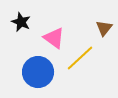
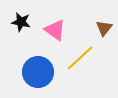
black star: rotated 12 degrees counterclockwise
pink triangle: moved 1 px right, 8 px up
